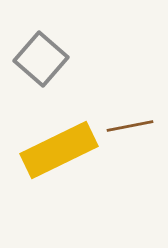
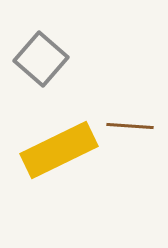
brown line: rotated 15 degrees clockwise
